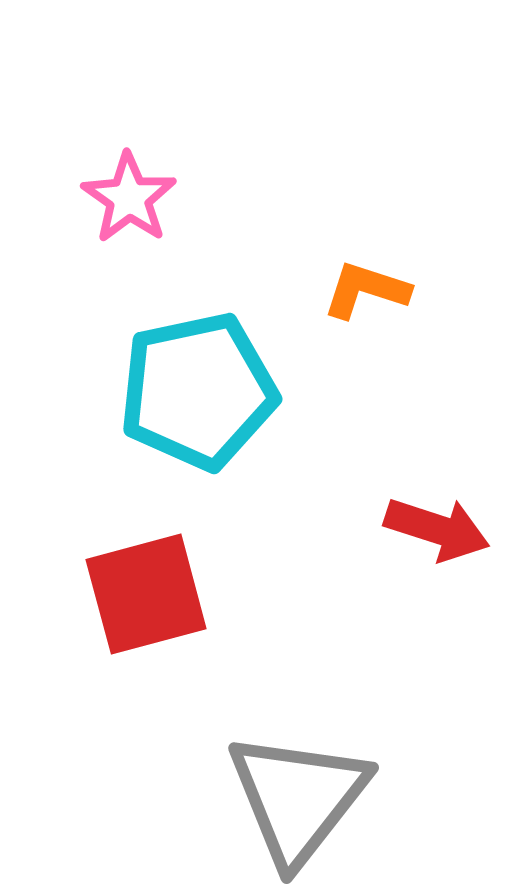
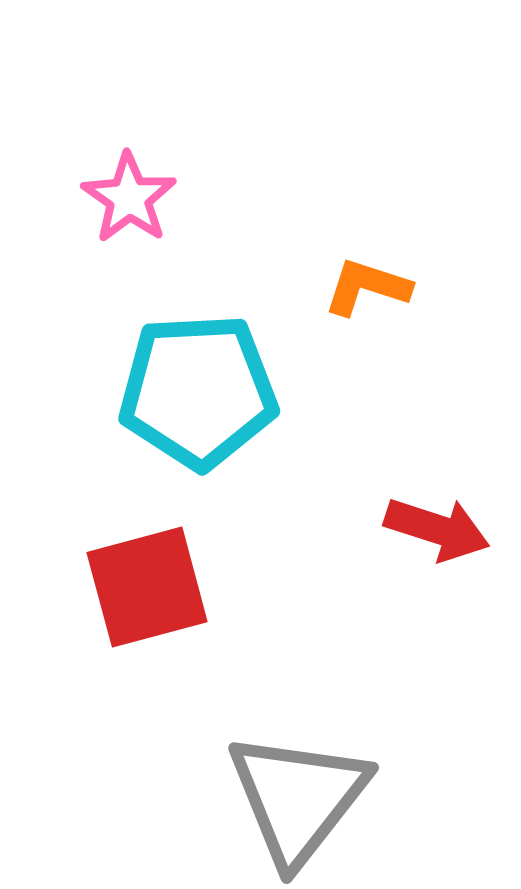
orange L-shape: moved 1 px right, 3 px up
cyan pentagon: rotated 9 degrees clockwise
red square: moved 1 px right, 7 px up
